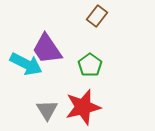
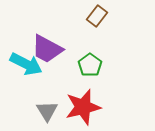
purple trapezoid: rotated 28 degrees counterclockwise
gray triangle: moved 1 px down
